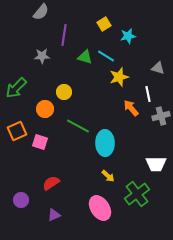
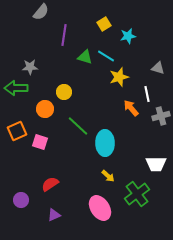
gray star: moved 12 px left, 11 px down
green arrow: rotated 45 degrees clockwise
white line: moved 1 px left
green line: rotated 15 degrees clockwise
red semicircle: moved 1 px left, 1 px down
